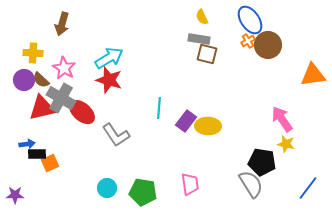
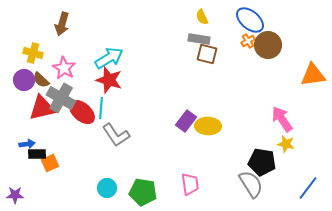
blue ellipse: rotated 16 degrees counterclockwise
yellow cross: rotated 12 degrees clockwise
cyan line: moved 58 px left
